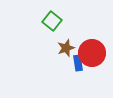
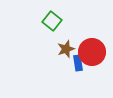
brown star: moved 1 px down
red circle: moved 1 px up
